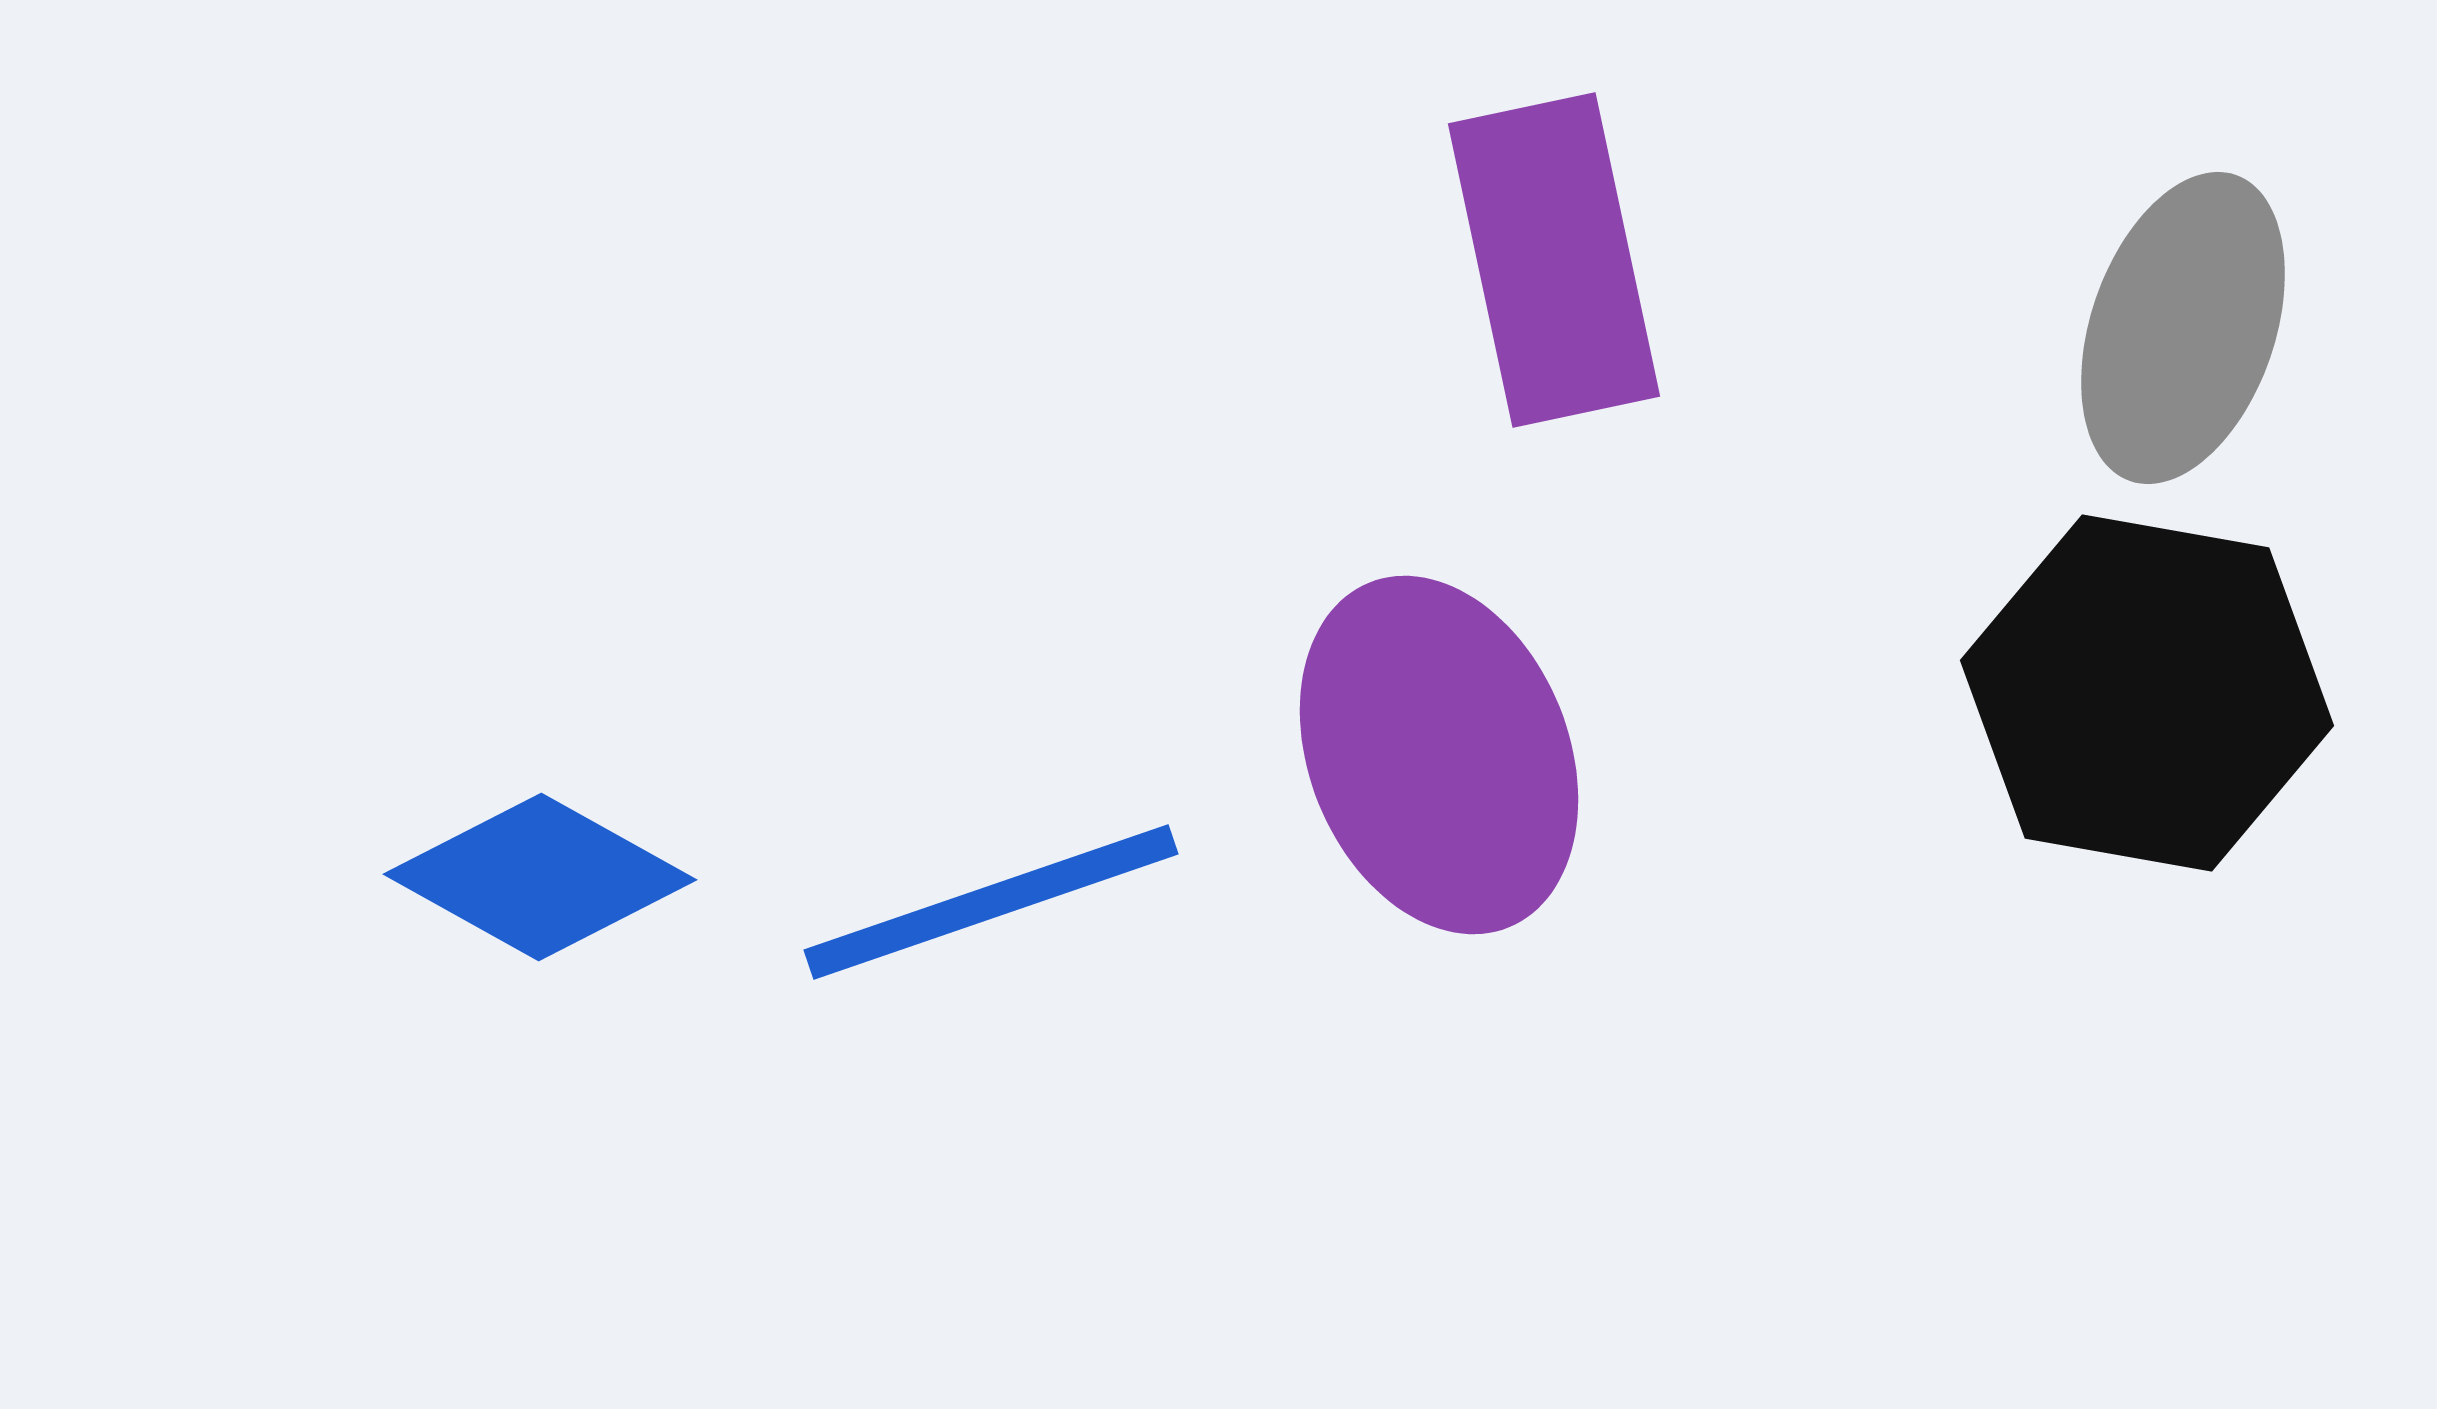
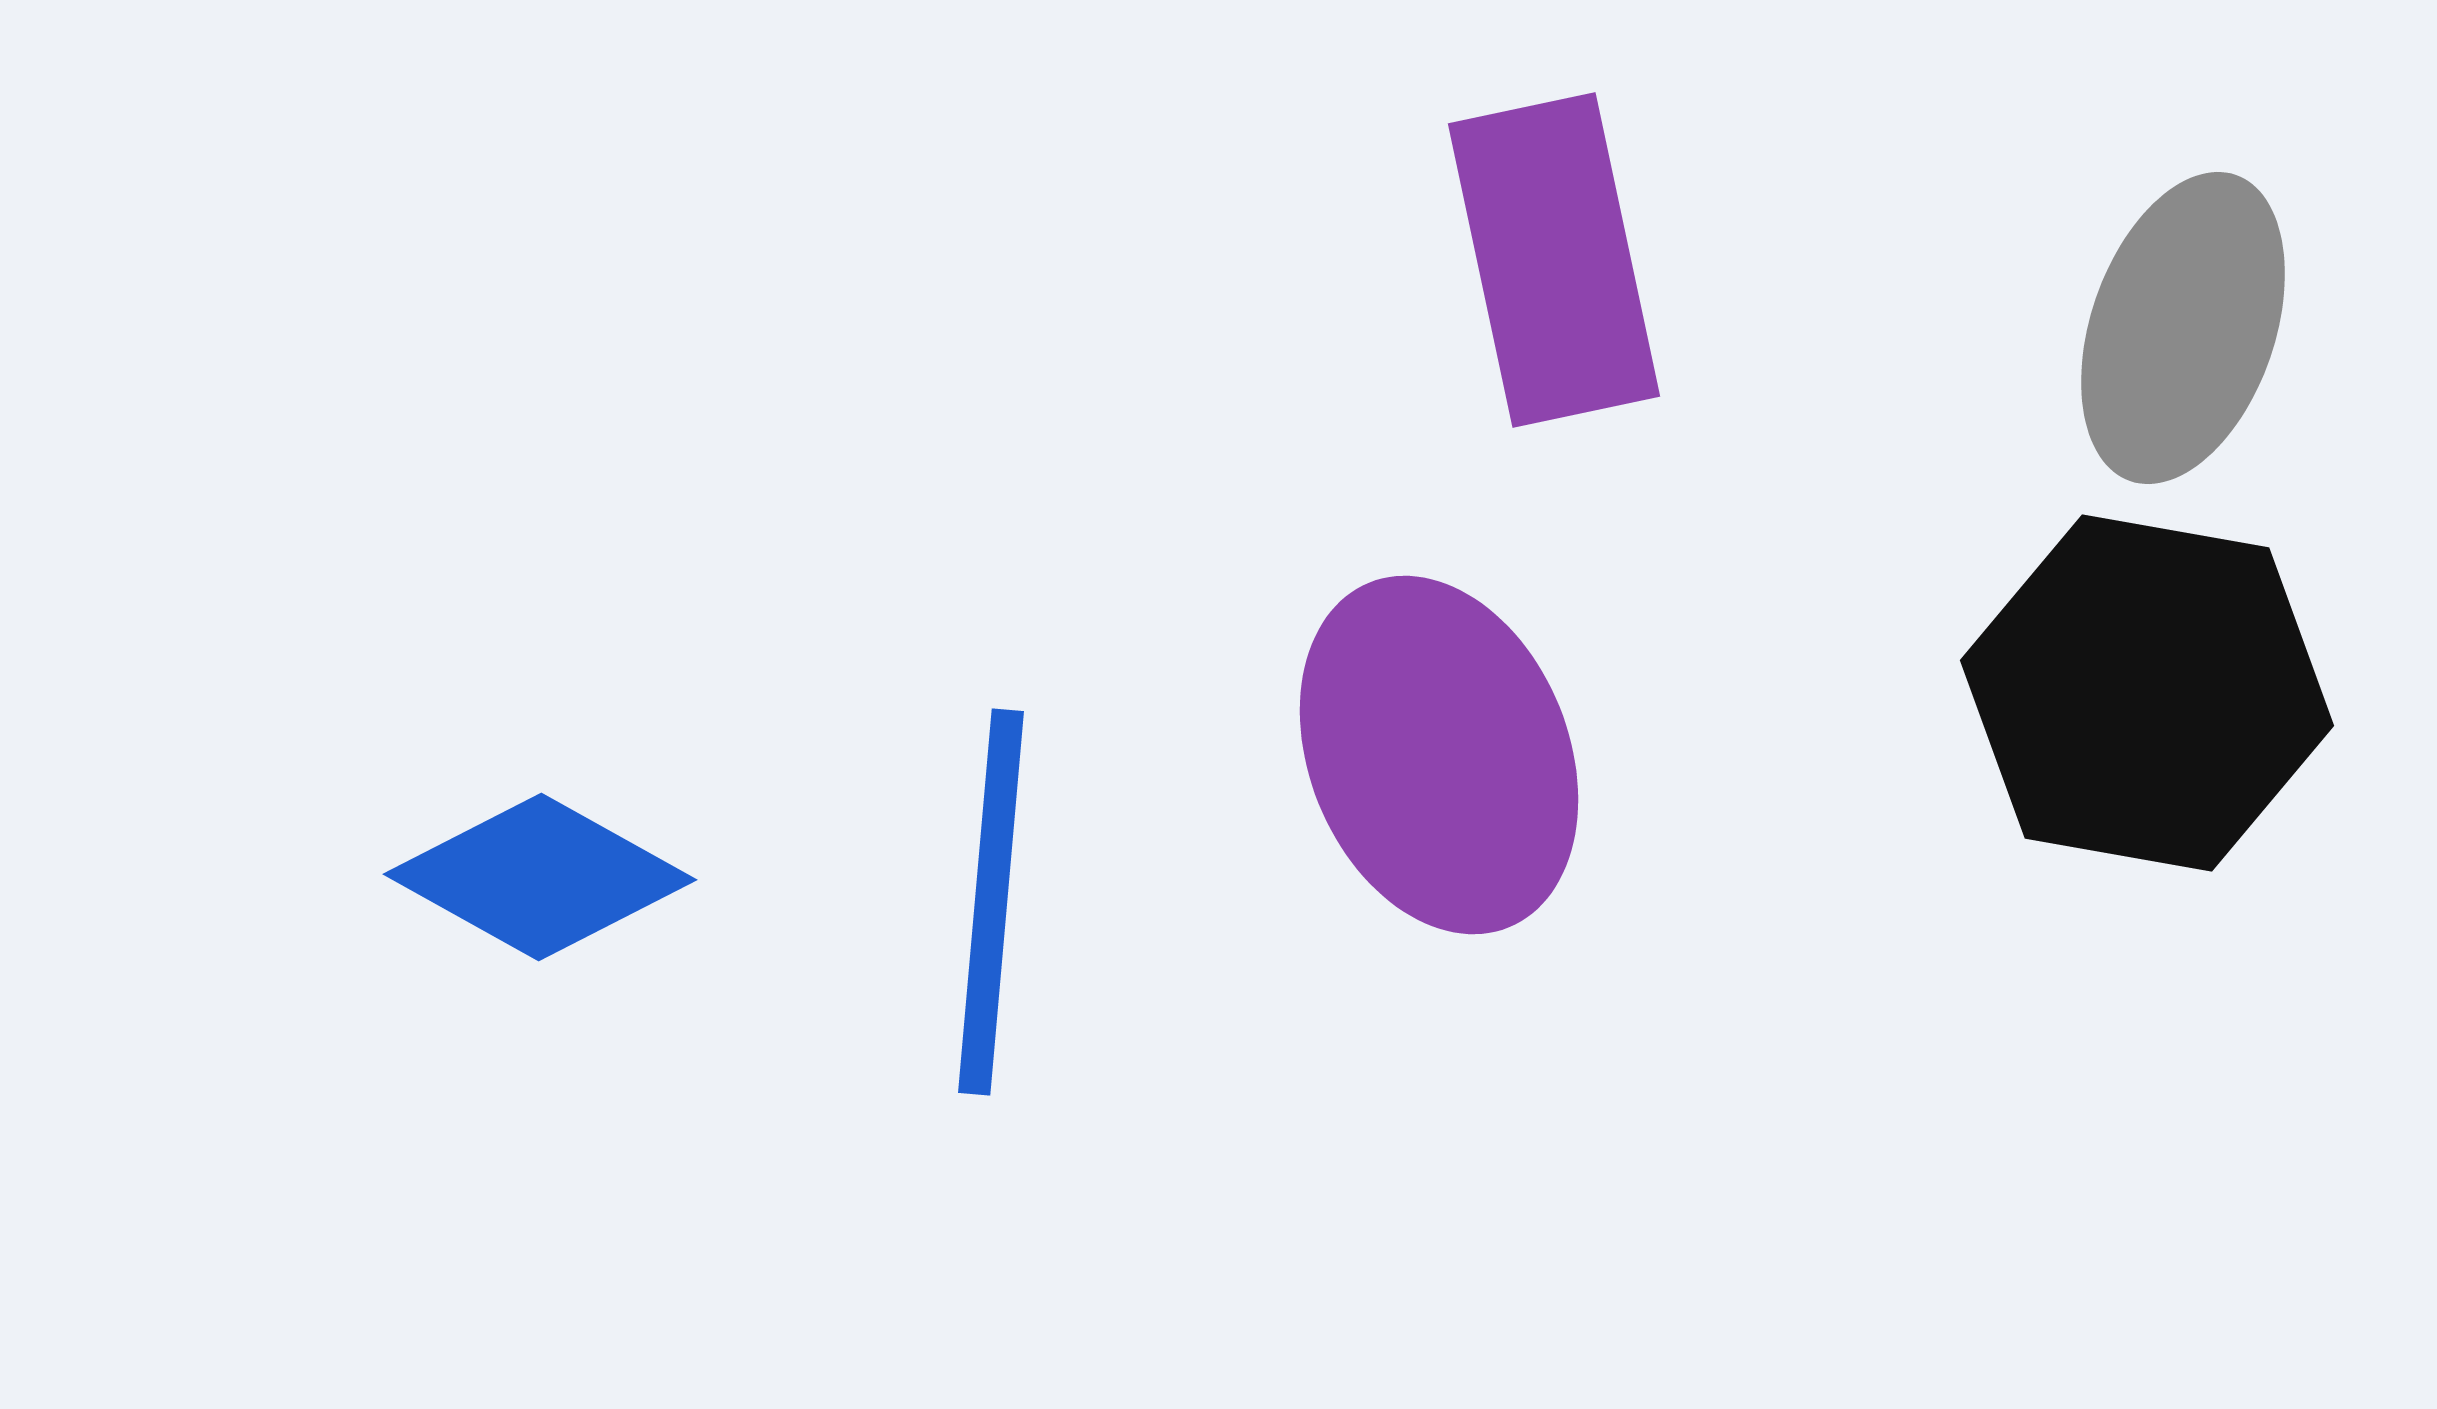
blue line: rotated 66 degrees counterclockwise
